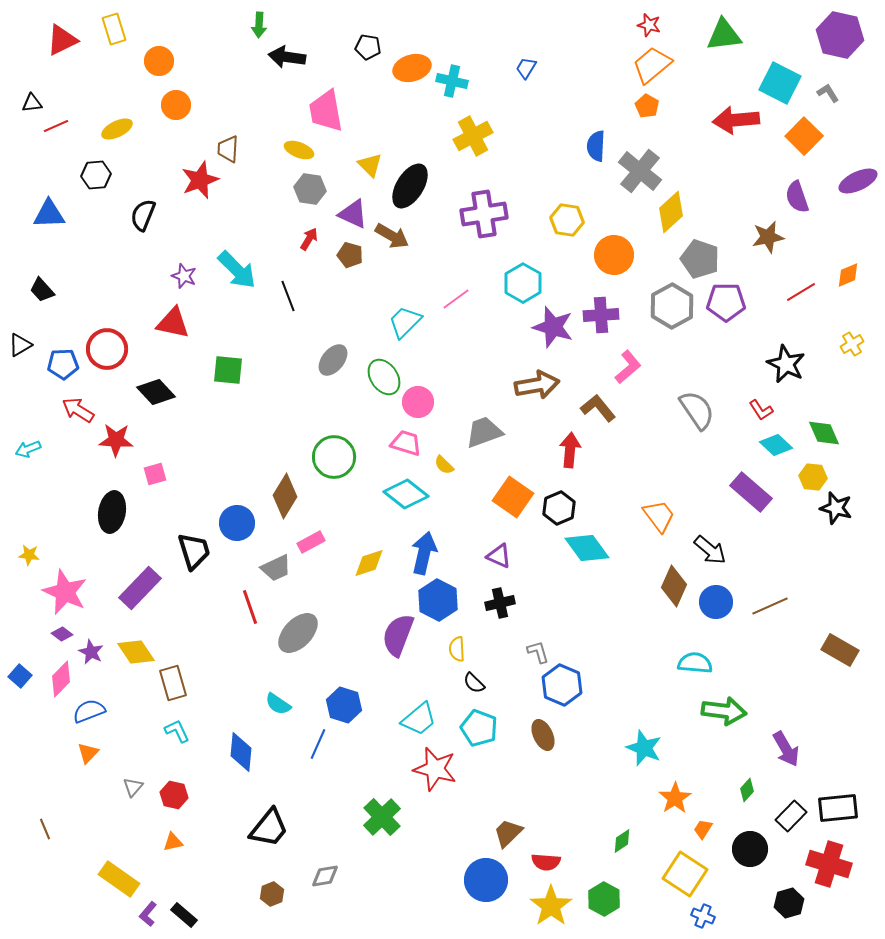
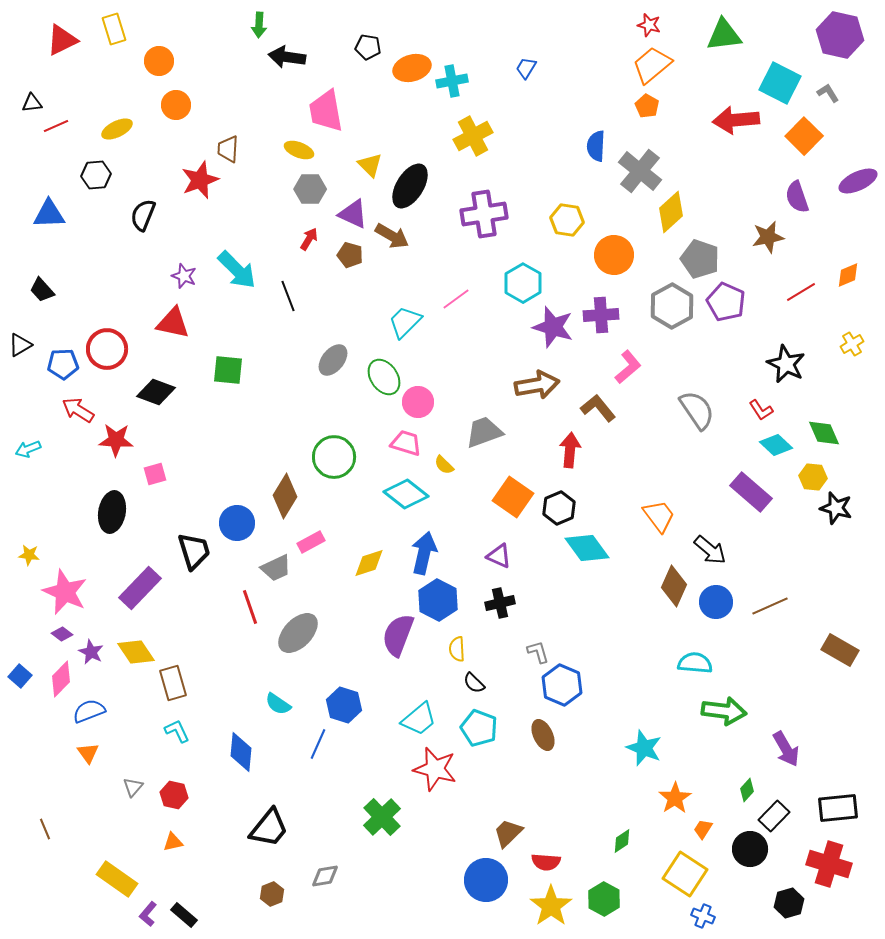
cyan cross at (452, 81): rotated 24 degrees counterclockwise
gray hexagon at (310, 189): rotated 8 degrees counterclockwise
purple pentagon at (726, 302): rotated 24 degrees clockwise
black diamond at (156, 392): rotated 27 degrees counterclockwise
orange triangle at (88, 753): rotated 20 degrees counterclockwise
black rectangle at (791, 816): moved 17 px left
yellow rectangle at (119, 879): moved 2 px left
